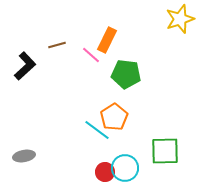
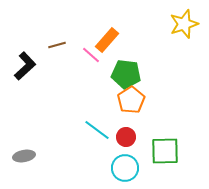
yellow star: moved 4 px right, 5 px down
orange rectangle: rotated 15 degrees clockwise
orange pentagon: moved 17 px right, 17 px up
red circle: moved 21 px right, 35 px up
